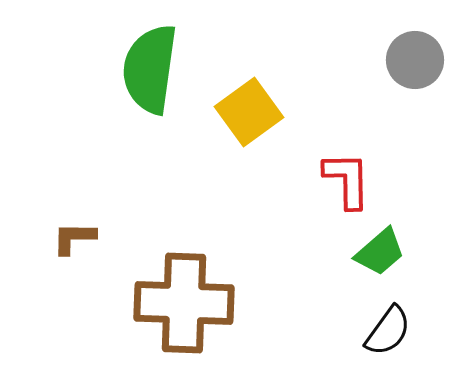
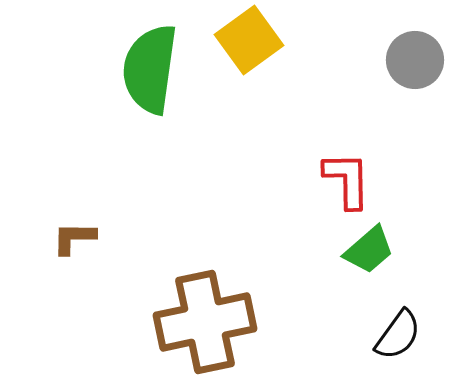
yellow square: moved 72 px up
green trapezoid: moved 11 px left, 2 px up
brown cross: moved 21 px right, 19 px down; rotated 14 degrees counterclockwise
black semicircle: moved 10 px right, 4 px down
